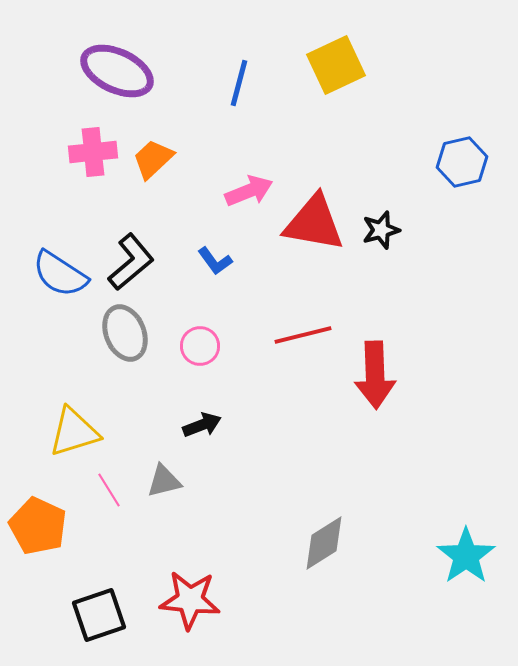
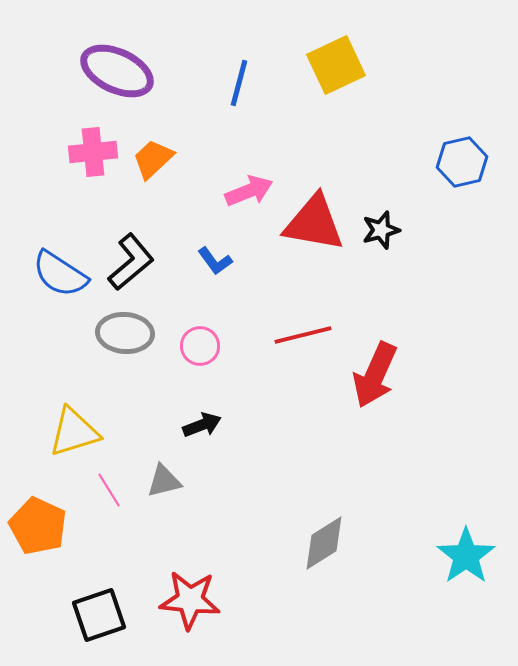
gray ellipse: rotated 64 degrees counterclockwise
red arrow: rotated 26 degrees clockwise
